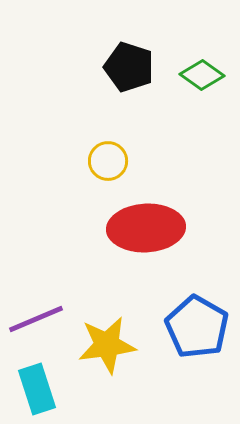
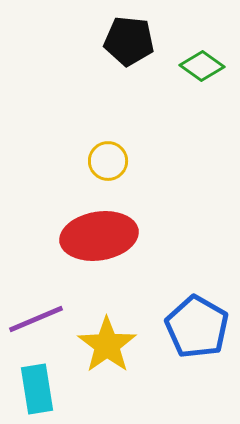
black pentagon: moved 26 px up; rotated 12 degrees counterclockwise
green diamond: moved 9 px up
red ellipse: moved 47 px left, 8 px down; rotated 6 degrees counterclockwise
yellow star: rotated 28 degrees counterclockwise
cyan rectangle: rotated 9 degrees clockwise
